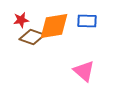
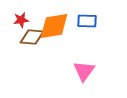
brown diamond: rotated 15 degrees counterclockwise
pink triangle: rotated 25 degrees clockwise
